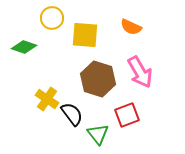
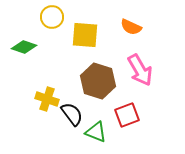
yellow circle: moved 1 px up
pink arrow: moved 2 px up
brown hexagon: moved 2 px down
yellow cross: rotated 15 degrees counterclockwise
green triangle: moved 2 px left, 2 px up; rotated 30 degrees counterclockwise
